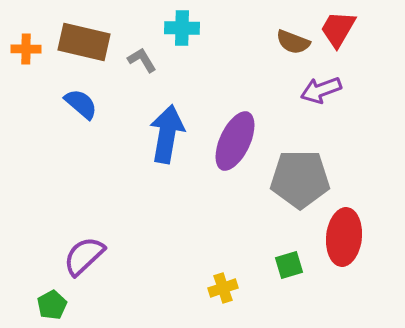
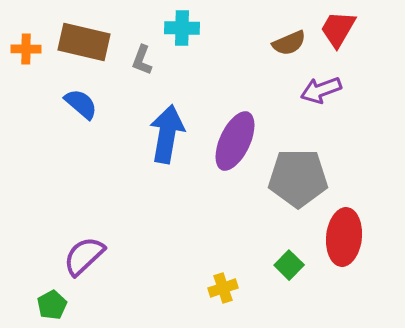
brown semicircle: moved 4 px left, 1 px down; rotated 44 degrees counterclockwise
gray L-shape: rotated 128 degrees counterclockwise
gray pentagon: moved 2 px left, 1 px up
green square: rotated 28 degrees counterclockwise
